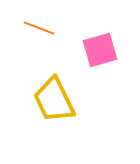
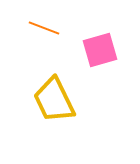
orange line: moved 5 px right
